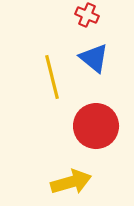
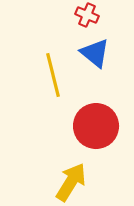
blue triangle: moved 1 px right, 5 px up
yellow line: moved 1 px right, 2 px up
yellow arrow: rotated 42 degrees counterclockwise
